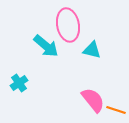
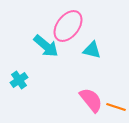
pink ellipse: moved 1 px down; rotated 48 degrees clockwise
cyan cross: moved 3 px up
pink semicircle: moved 2 px left
orange line: moved 3 px up
